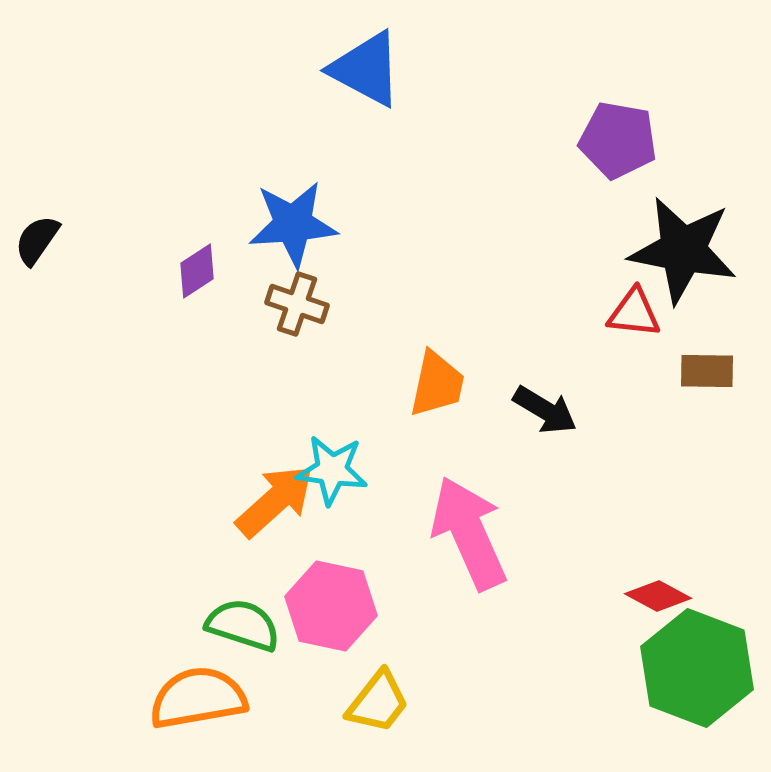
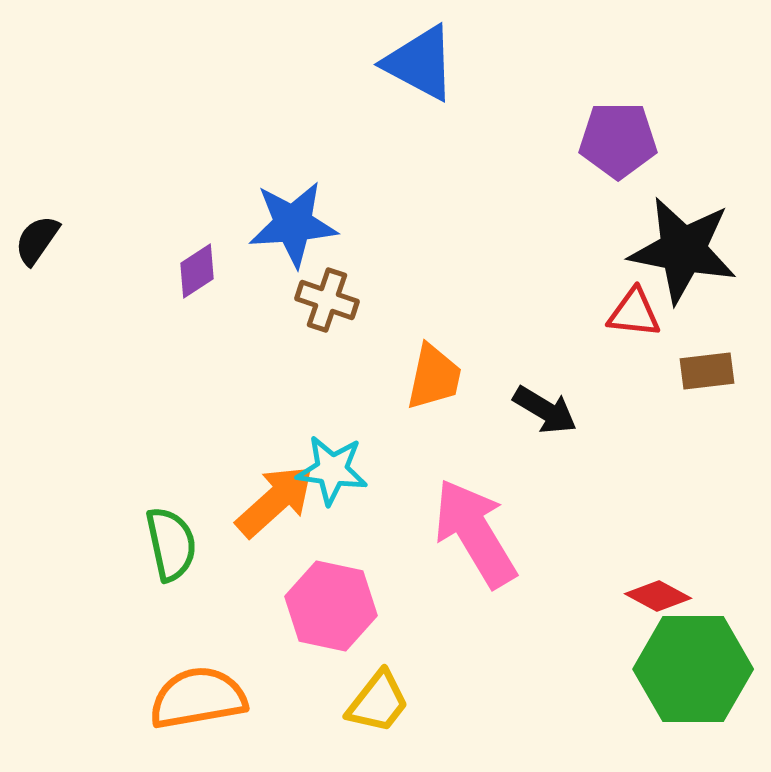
blue triangle: moved 54 px right, 6 px up
purple pentagon: rotated 10 degrees counterclockwise
brown cross: moved 30 px right, 4 px up
brown rectangle: rotated 8 degrees counterclockwise
orange trapezoid: moved 3 px left, 7 px up
pink arrow: moved 6 px right; rotated 7 degrees counterclockwise
green semicircle: moved 72 px left, 81 px up; rotated 60 degrees clockwise
green hexagon: moved 4 px left, 1 px down; rotated 21 degrees counterclockwise
